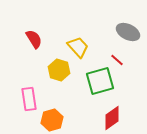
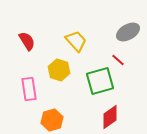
gray ellipse: rotated 55 degrees counterclockwise
red semicircle: moved 7 px left, 2 px down
yellow trapezoid: moved 2 px left, 6 px up
red line: moved 1 px right
pink rectangle: moved 10 px up
red diamond: moved 2 px left, 1 px up
